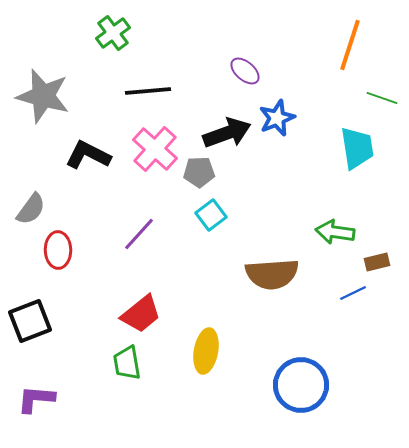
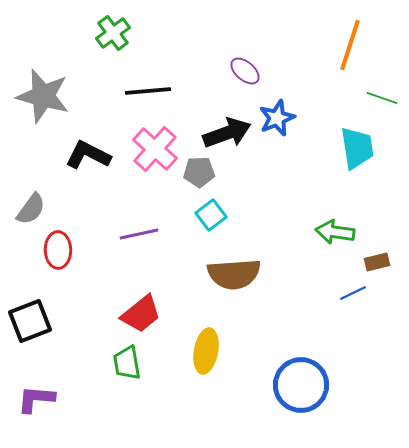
purple line: rotated 36 degrees clockwise
brown semicircle: moved 38 px left
